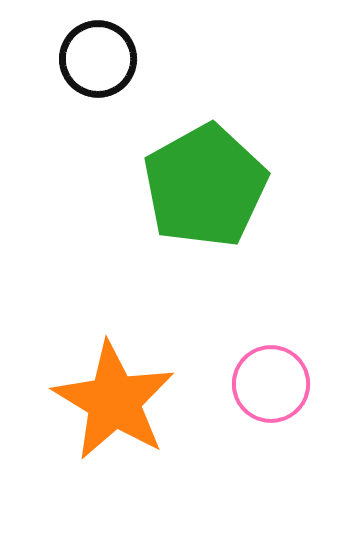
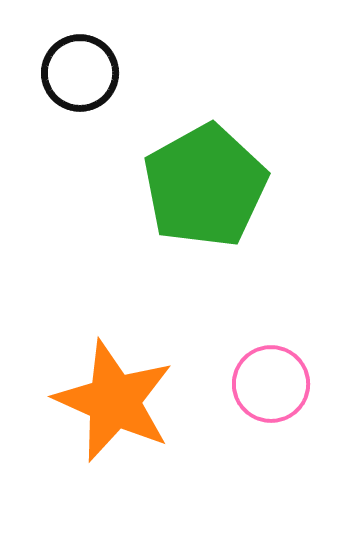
black circle: moved 18 px left, 14 px down
orange star: rotated 7 degrees counterclockwise
